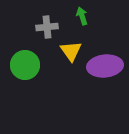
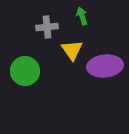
yellow triangle: moved 1 px right, 1 px up
green circle: moved 6 px down
